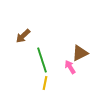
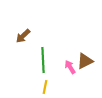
brown triangle: moved 5 px right, 8 px down
green line: moved 1 px right; rotated 15 degrees clockwise
yellow line: moved 4 px down
